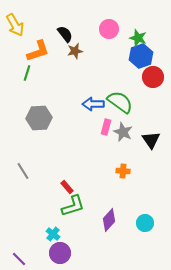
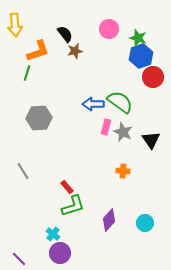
yellow arrow: rotated 25 degrees clockwise
